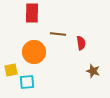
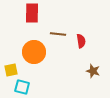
red semicircle: moved 2 px up
cyan square: moved 5 px left, 5 px down; rotated 21 degrees clockwise
